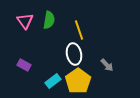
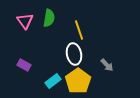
green semicircle: moved 2 px up
